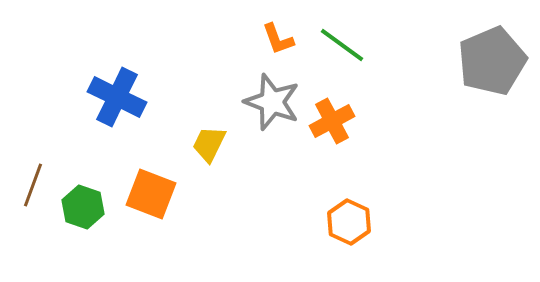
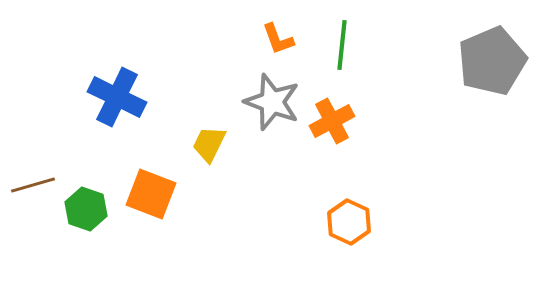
green line: rotated 60 degrees clockwise
brown line: rotated 54 degrees clockwise
green hexagon: moved 3 px right, 2 px down
